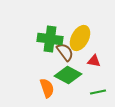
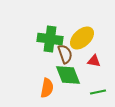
yellow ellipse: moved 2 px right; rotated 20 degrees clockwise
brown semicircle: moved 2 px down; rotated 18 degrees clockwise
green diamond: rotated 40 degrees clockwise
orange semicircle: rotated 30 degrees clockwise
